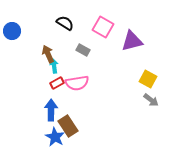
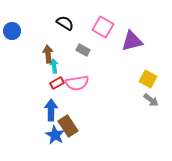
brown arrow: rotated 18 degrees clockwise
blue star: moved 2 px up
